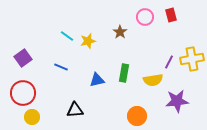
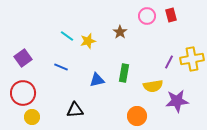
pink circle: moved 2 px right, 1 px up
yellow semicircle: moved 6 px down
